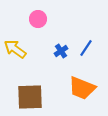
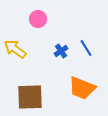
blue line: rotated 66 degrees counterclockwise
